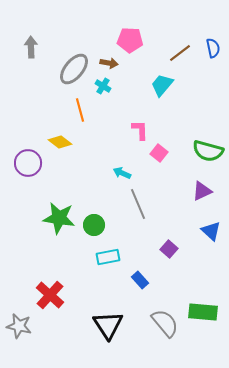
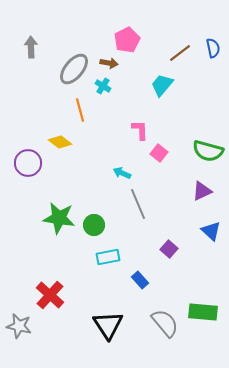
pink pentagon: moved 3 px left; rotated 30 degrees counterclockwise
